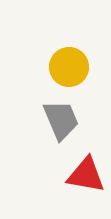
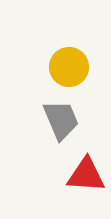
red triangle: rotated 6 degrees counterclockwise
